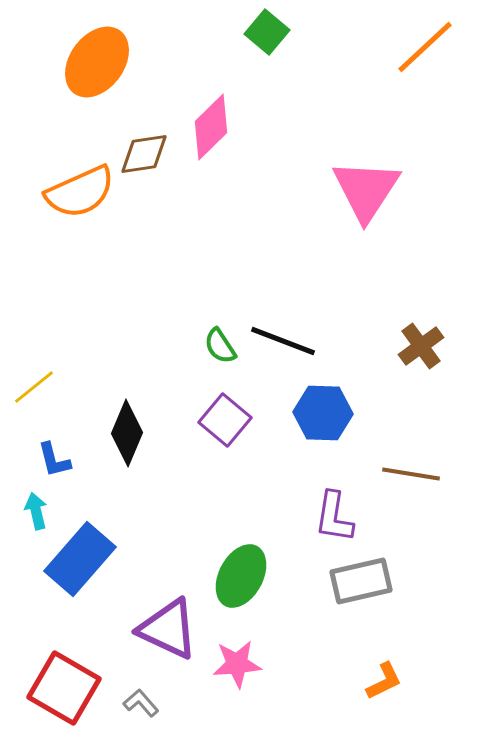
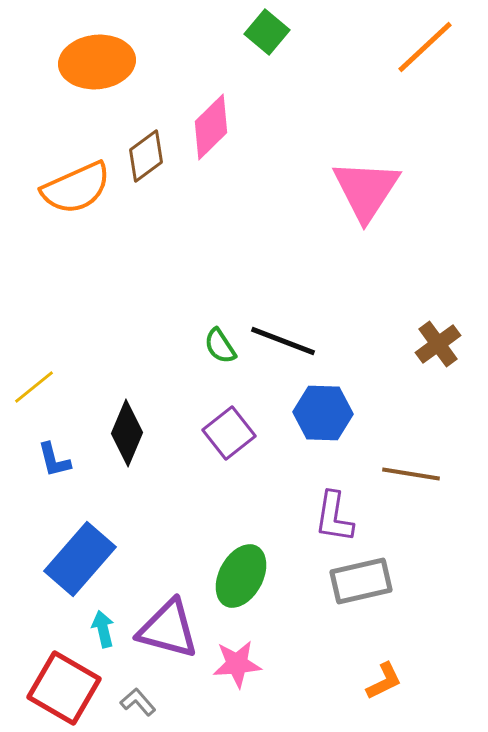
orange ellipse: rotated 48 degrees clockwise
brown diamond: moved 2 px right, 2 px down; rotated 28 degrees counterclockwise
orange semicircle: moved 4 px left, 4 px up
brown cross: moved 17 px right, 2 px up
purple square: moved 4 px right, 13 px down; rotated 12 degrees clockwise
cyan arrow: moved 67 px right, 118 px down
purple triangle: rotated 10 degrees counterclockwise
gray L-shape: moved 3 px left, 1 px up
